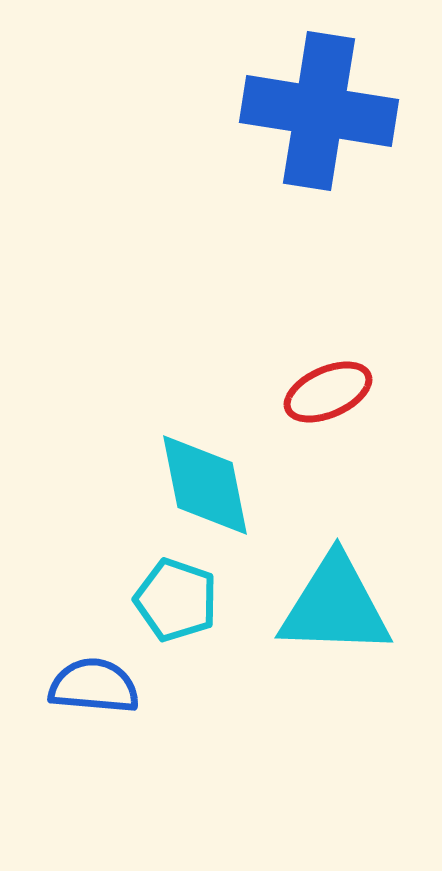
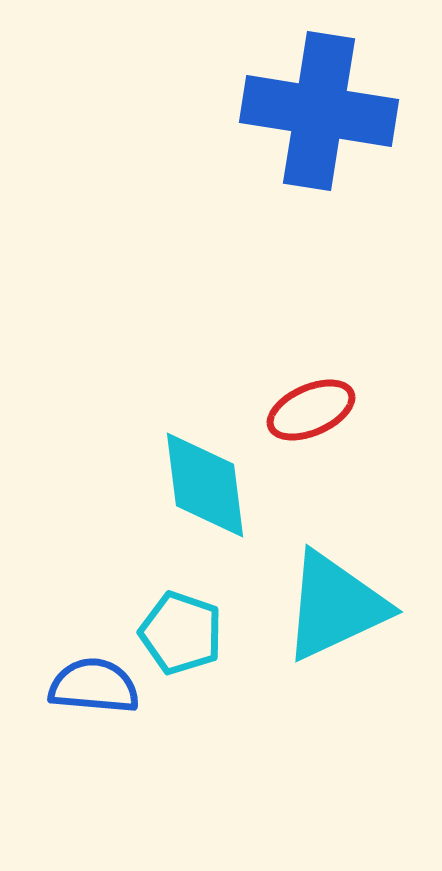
red ellipse: moved 17 px left, 18 px down
cyan diamond: rotated 4 degrees clockwise
cyan pentagon: moved 5 px right, 33 px down
cyan triangle: rotated 27 degrees counterclockwise
